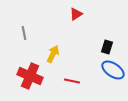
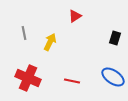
red triangle: moved 1 px left, 2 px down
black rectangle: moved 8 px right, 9 px up
yellow arrow: moved 3 px left, 12 px up
blue ellipse: moved 7 px down
red cross: moved 2 px left, 2 px down
